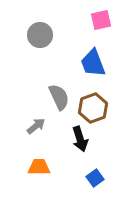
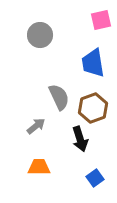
blue trapezoid: rotated 12 degrees clockwise
